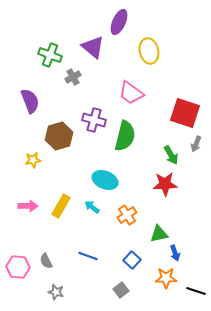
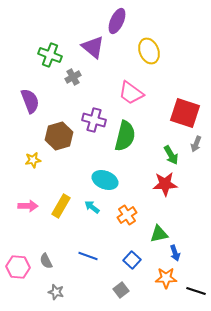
purple ellipse: moved 2 px left, 1 px up
yellow ellipse: rotated 10 degrees counterclockwise
